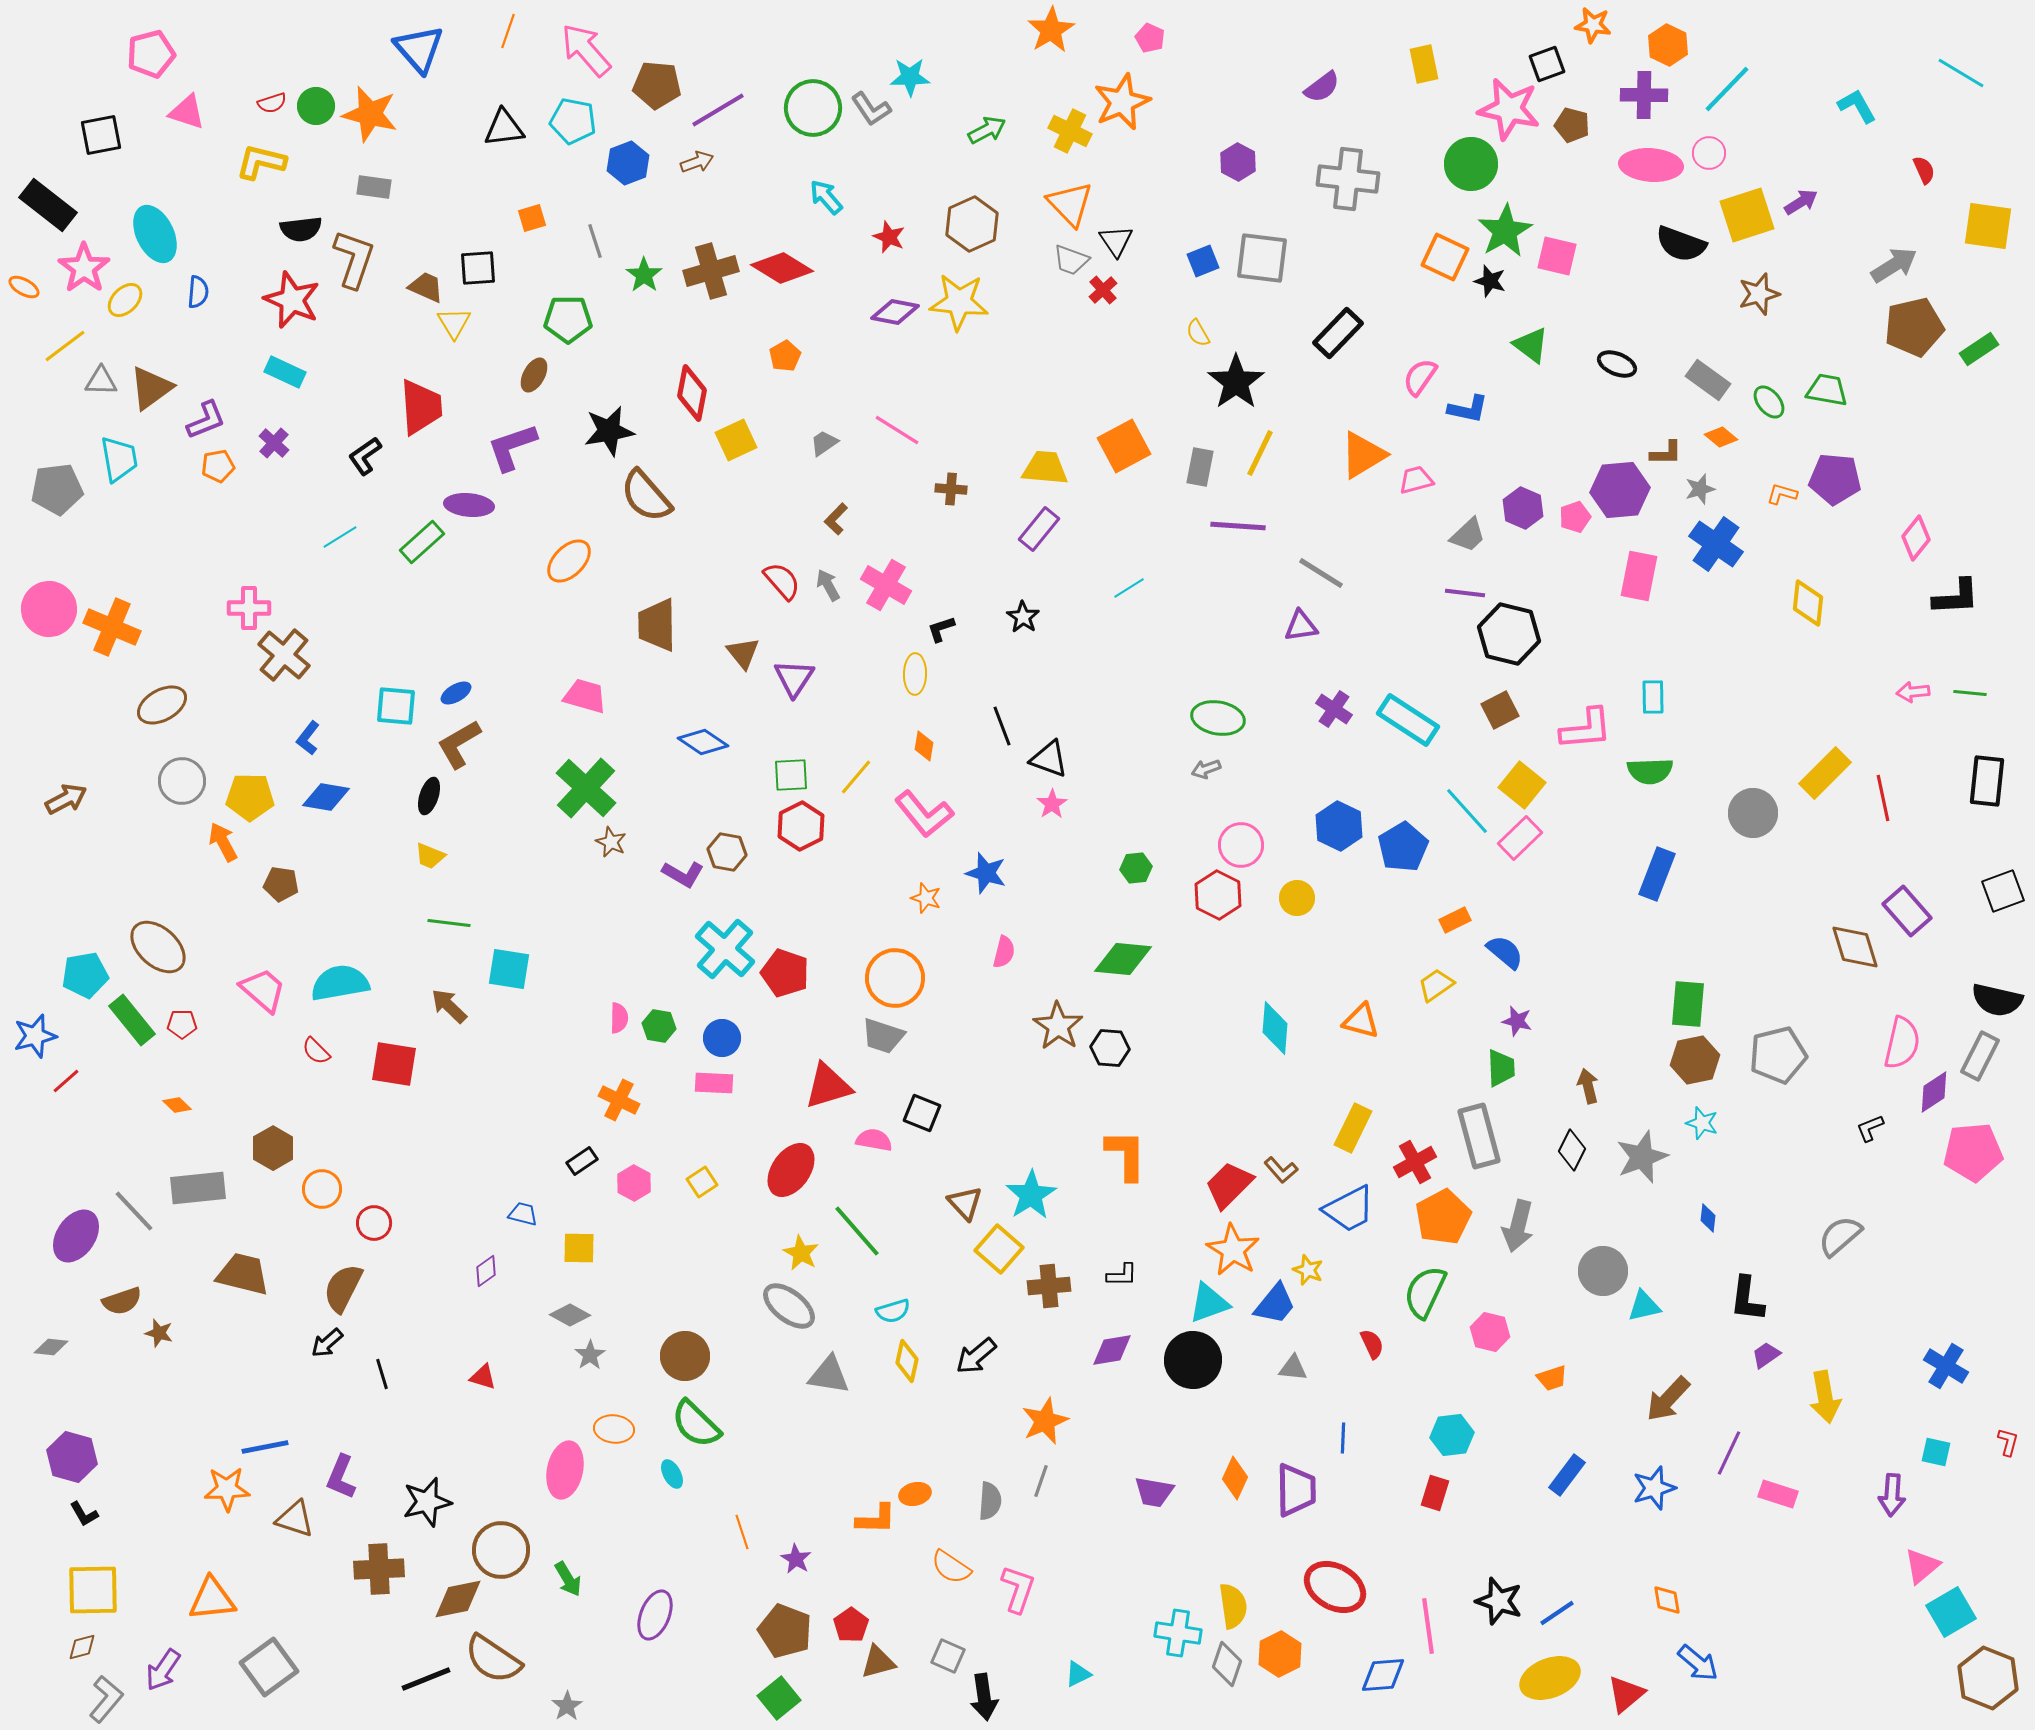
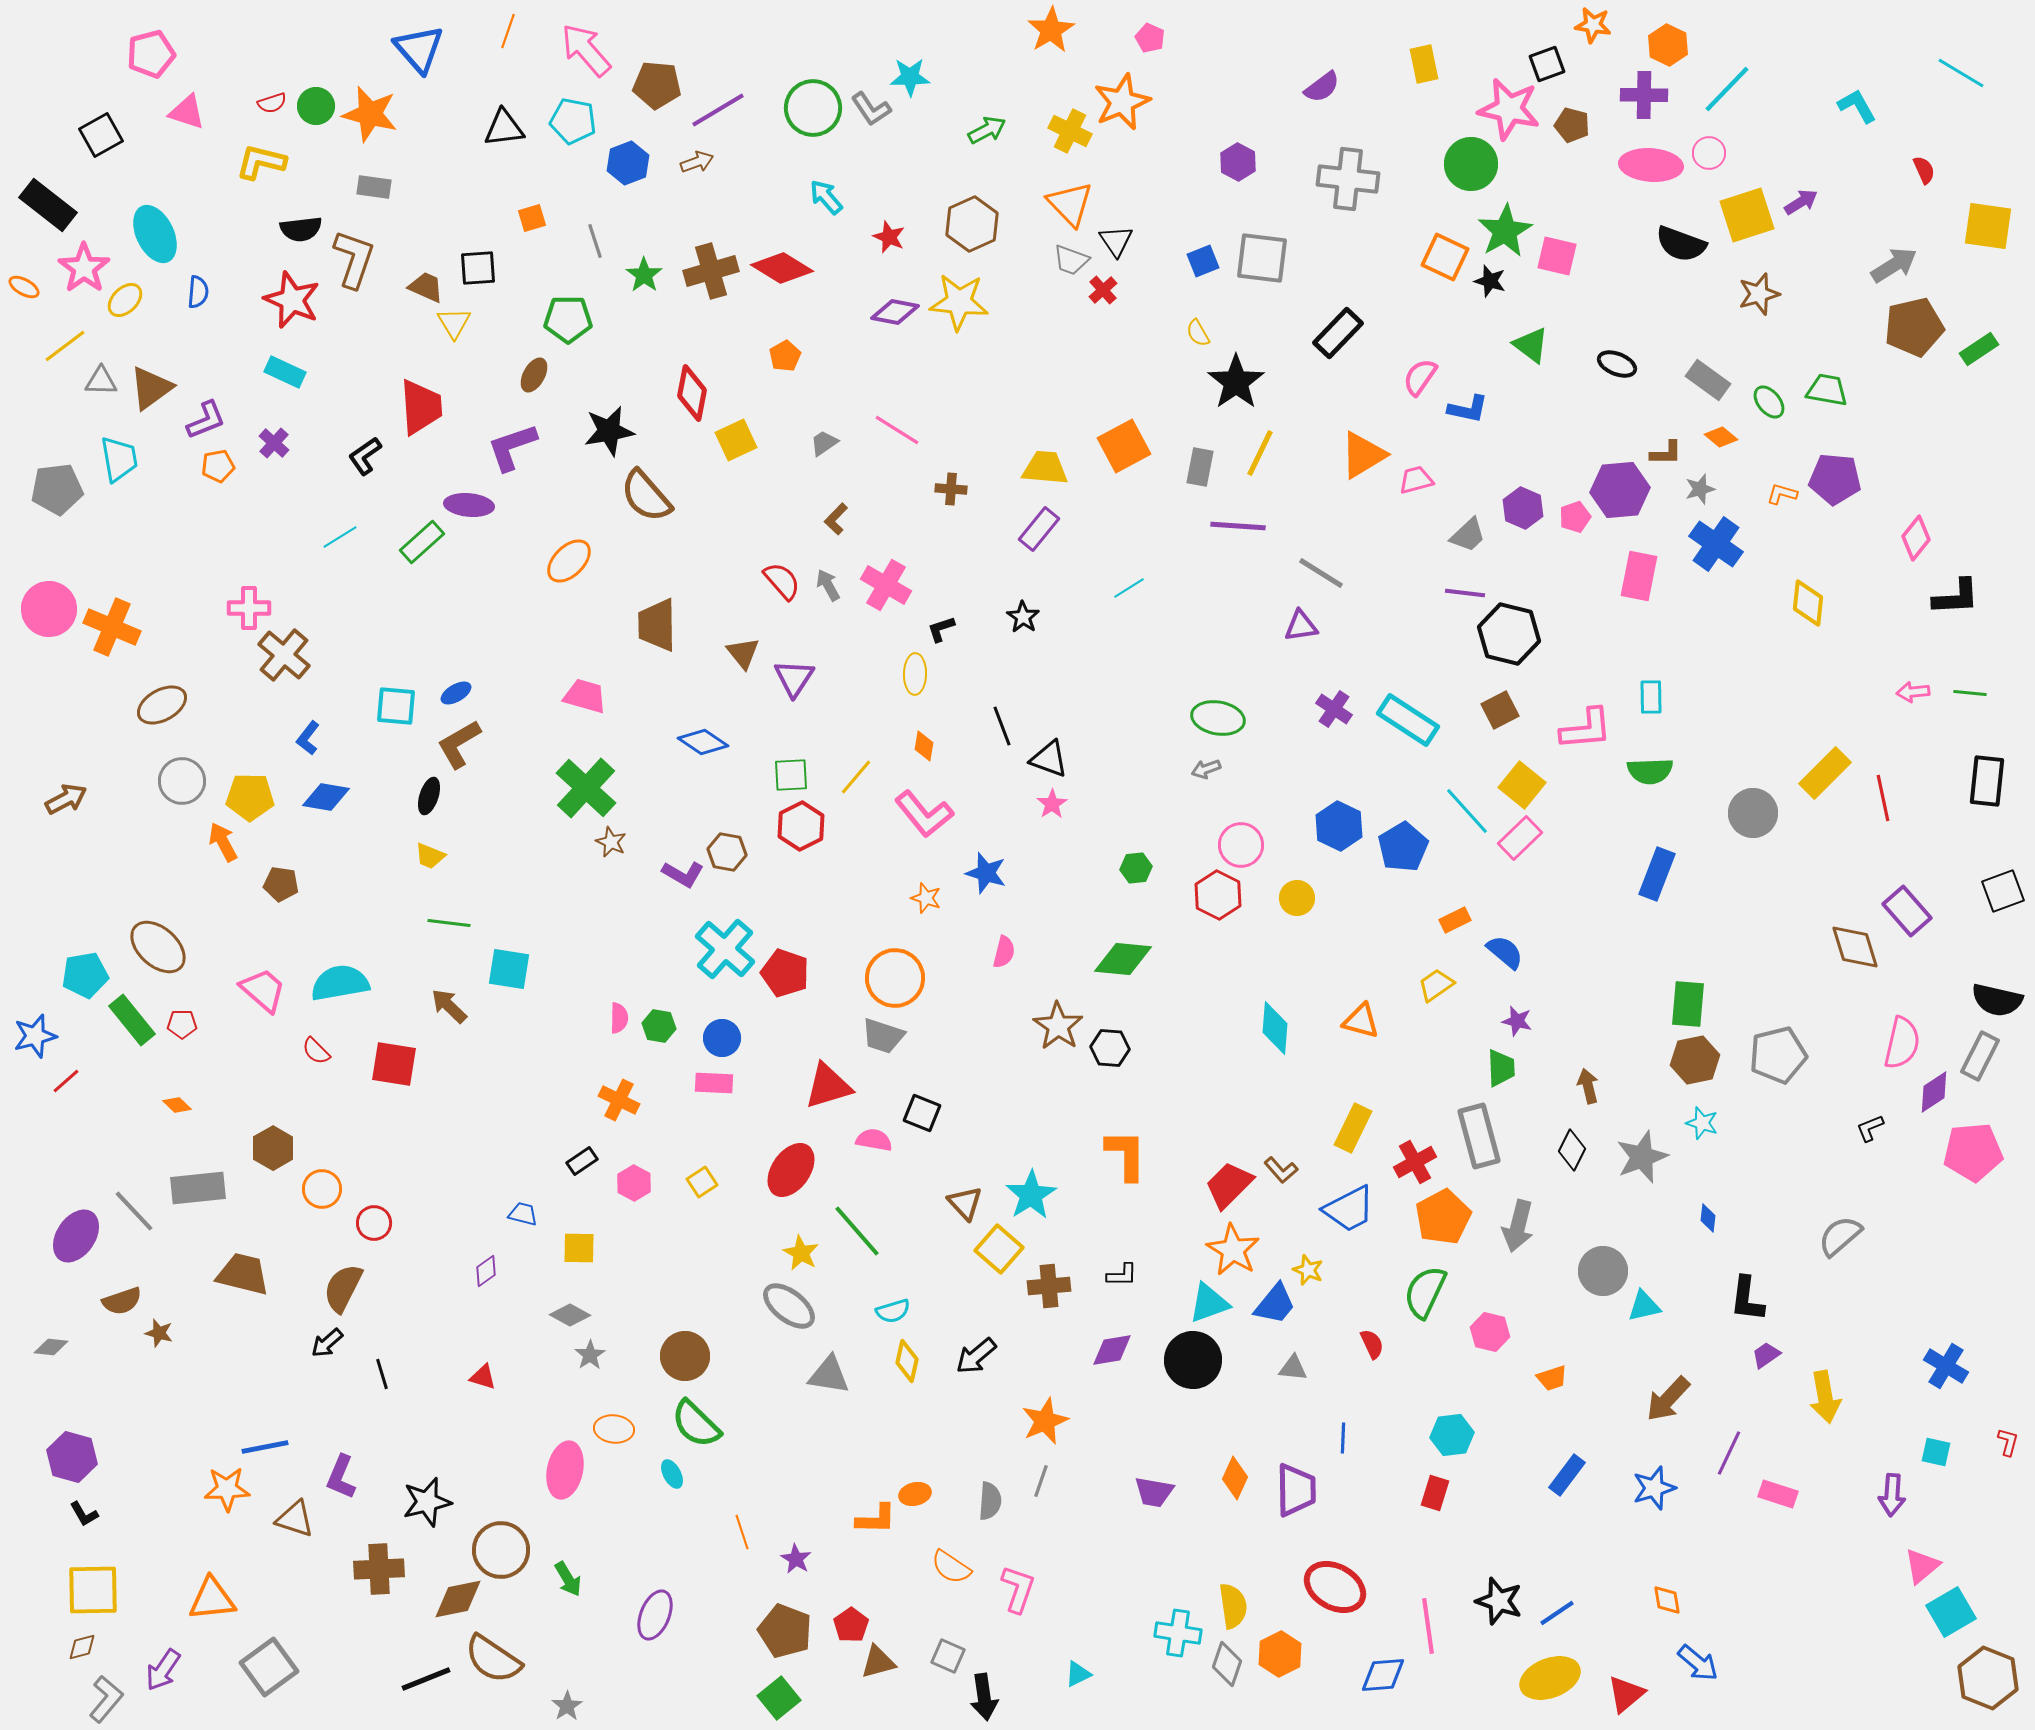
black square at (101, 135): rotated 18 degrees counterclockwise
cyan rectangle at (1653, 697): moved 2 px left
